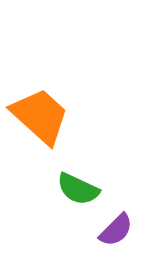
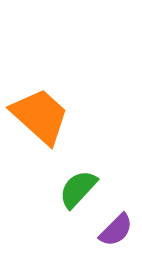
green semicircle: rotated 108 degrees clockwise
